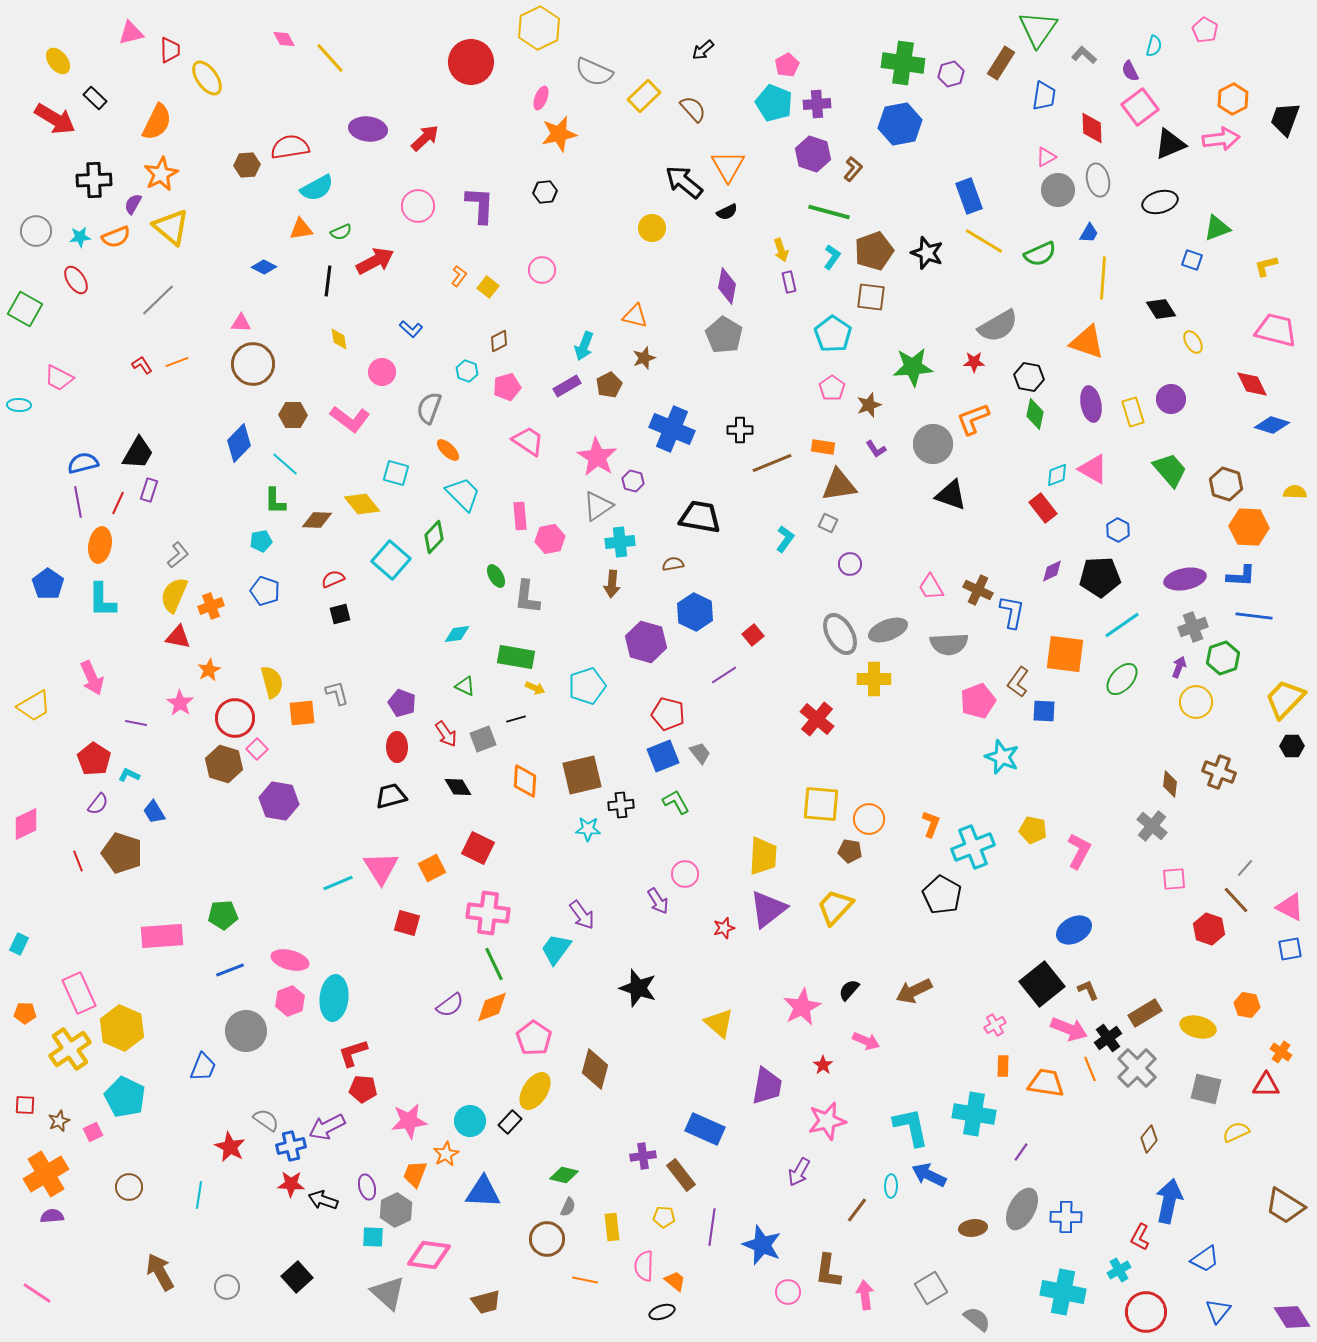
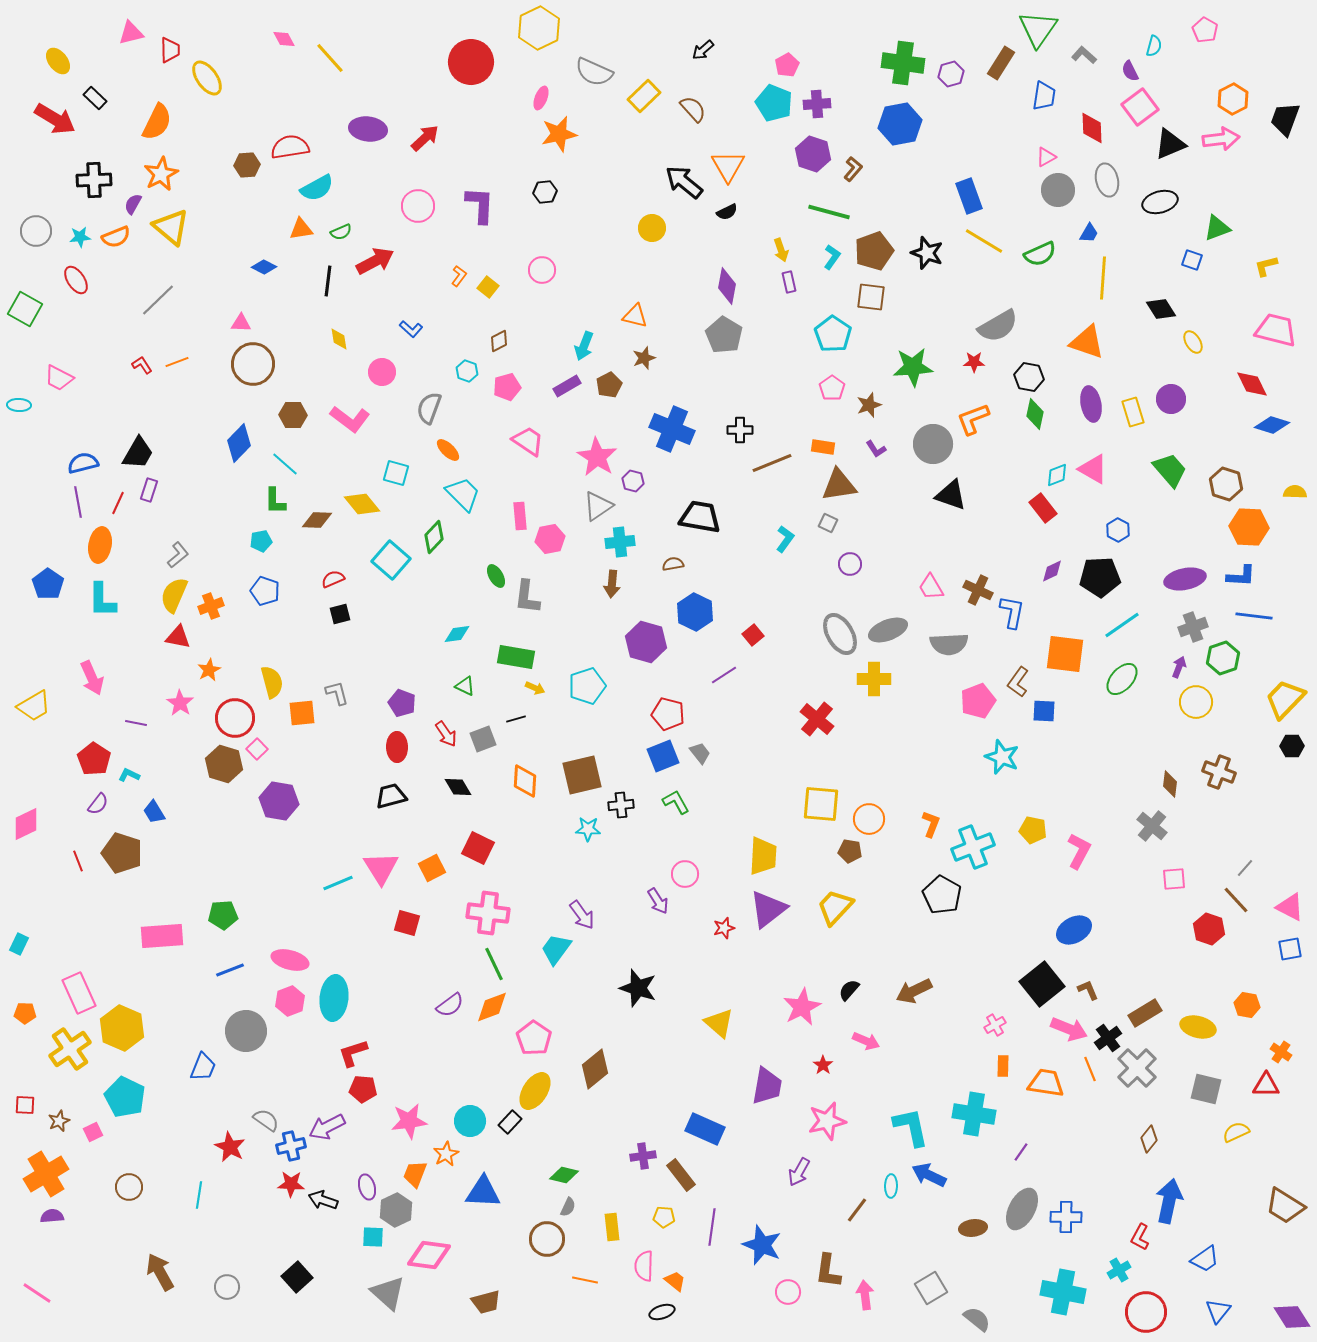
gray ellipse at (1098, 180): moved 9 px right
brown diamond at (595, 1069): rotated 36 degrees clockwise
